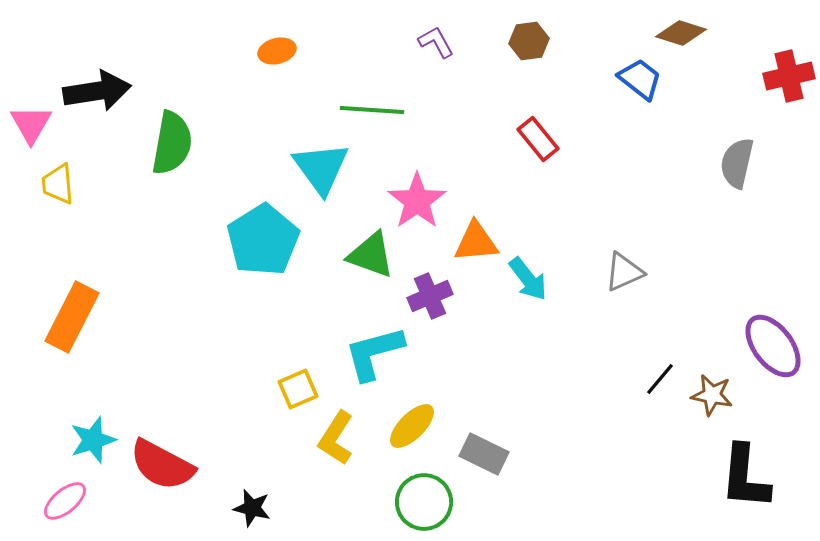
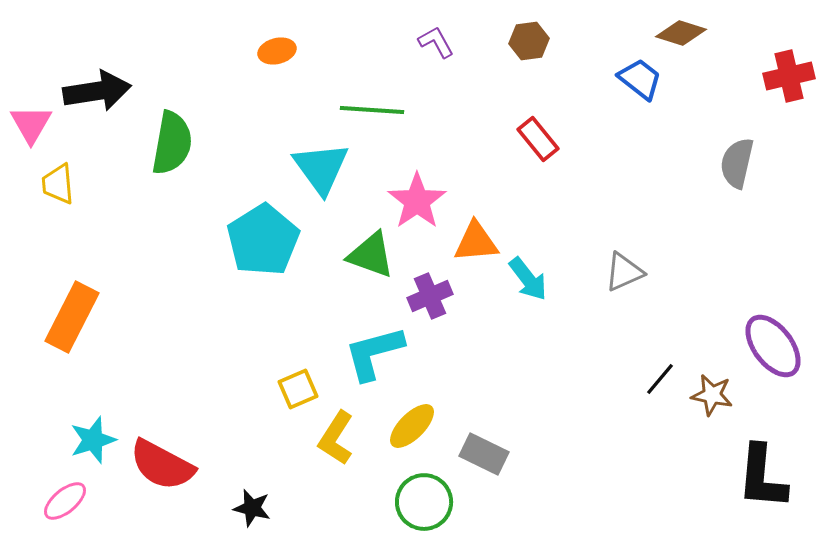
black L-shape: moved 17 px right
